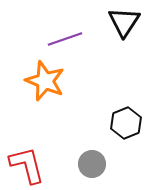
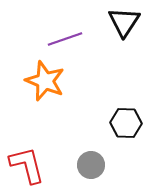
black hexagon: rotated 24 degrees clockwise
gray circle: moved 1 px left, 1 px down
